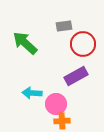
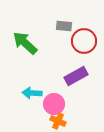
gray rectangle: rotated 14 degrees clockwise
red circle: moved 1 px right, 3 px up
pink circle: moved 2 px left
orange cross: moved 4 px left; rotated 28 degrees clockwise
